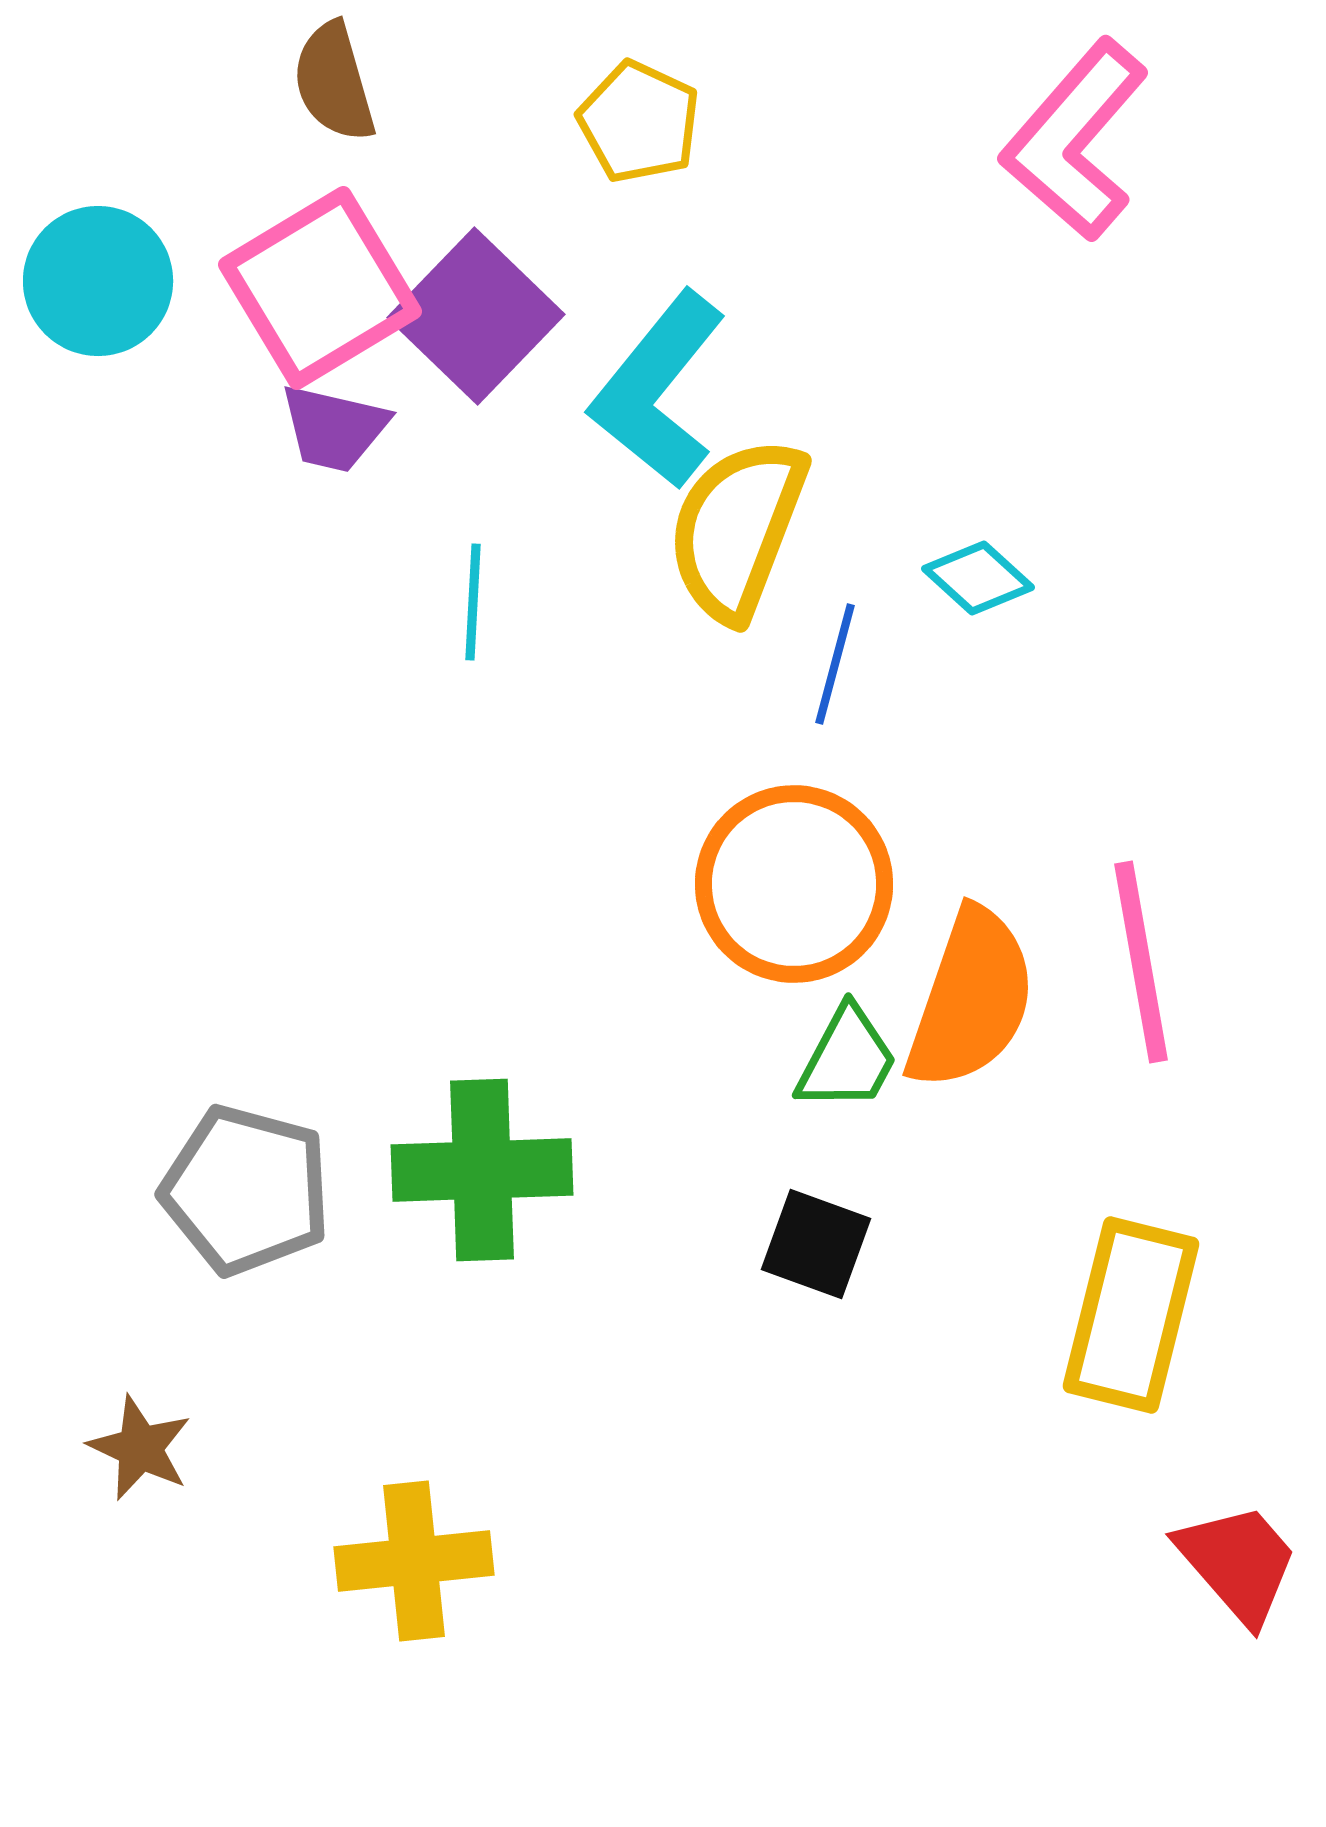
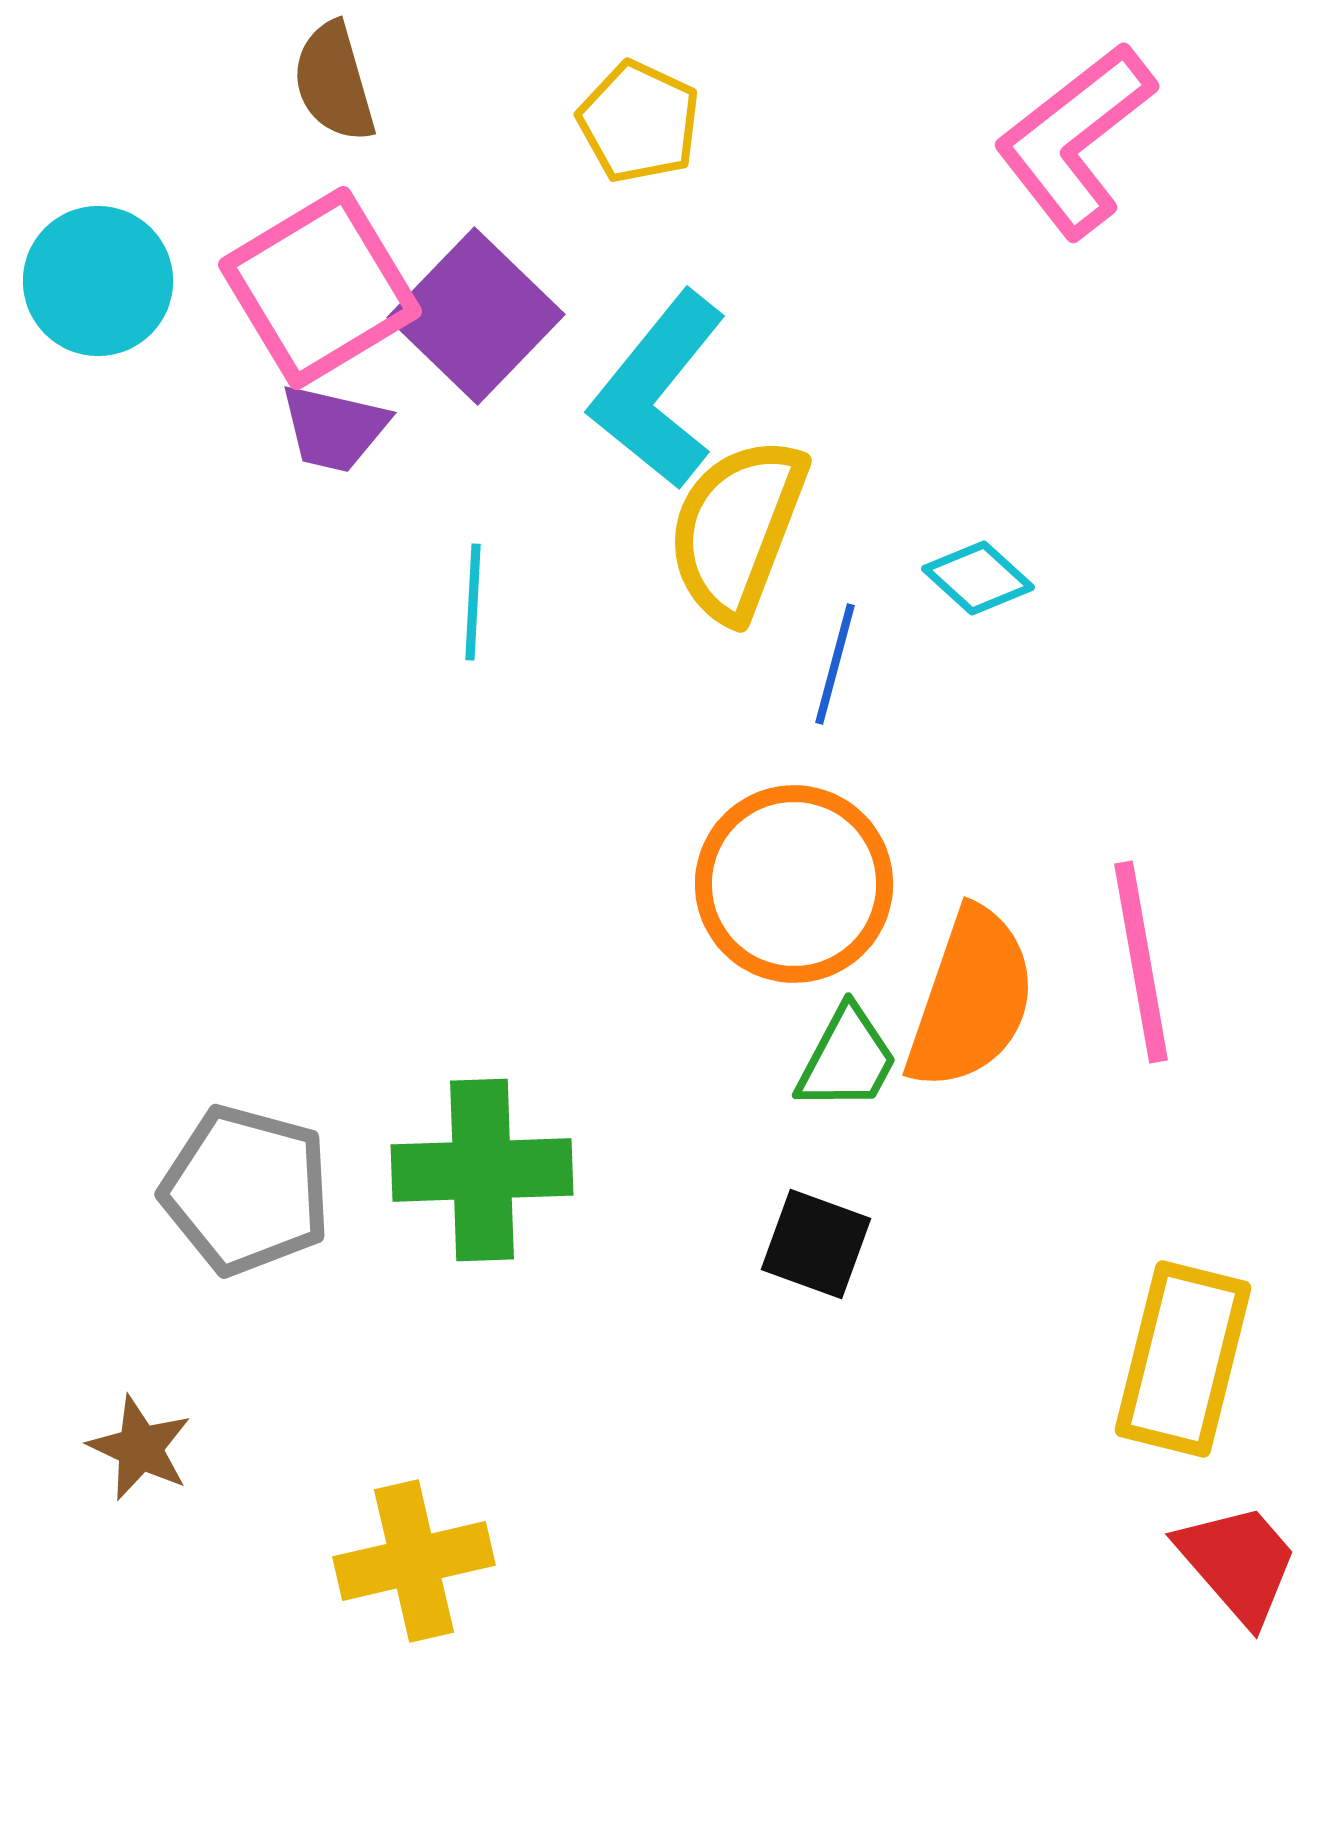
pink L-shape: rotated 11 degrees clockwise
yellow rectangle: moved 52 px right, 44 px down
yellow cross: rotated 7 degrees counterclockwise
